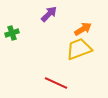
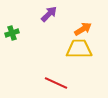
yellow trapezoid: rotated 20 degrees clockwise
